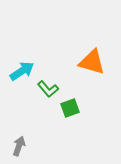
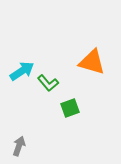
green L-shape: moved 6 px up
